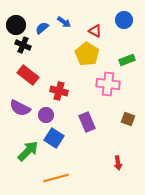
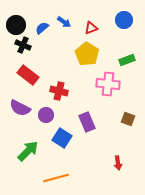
red triangle: moved 4 px left, 3 px up; rotated 48 degrees counterclockwise
blue square: moved 8 px right
